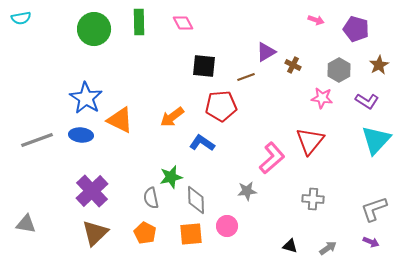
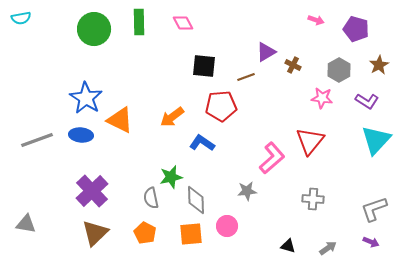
black triangle: moved 2 px left
